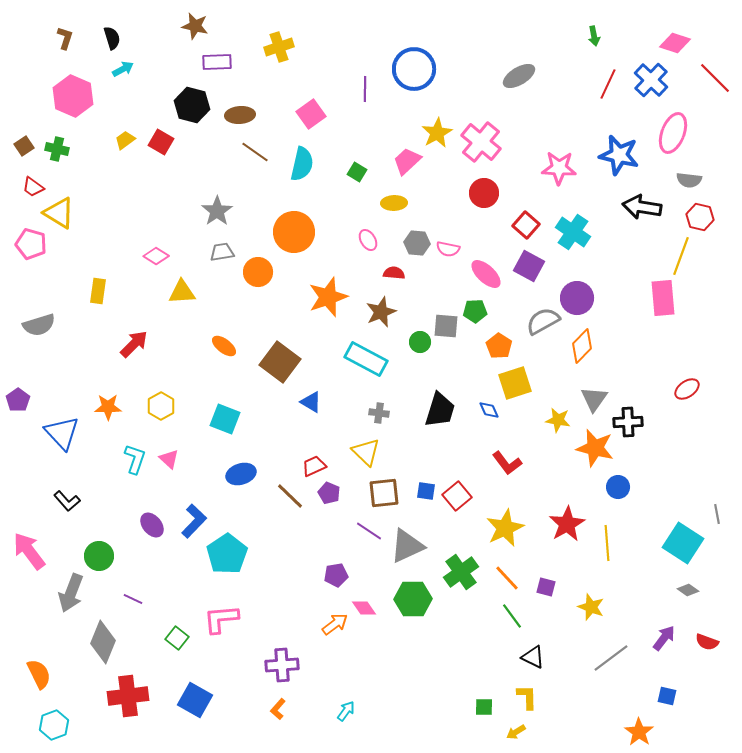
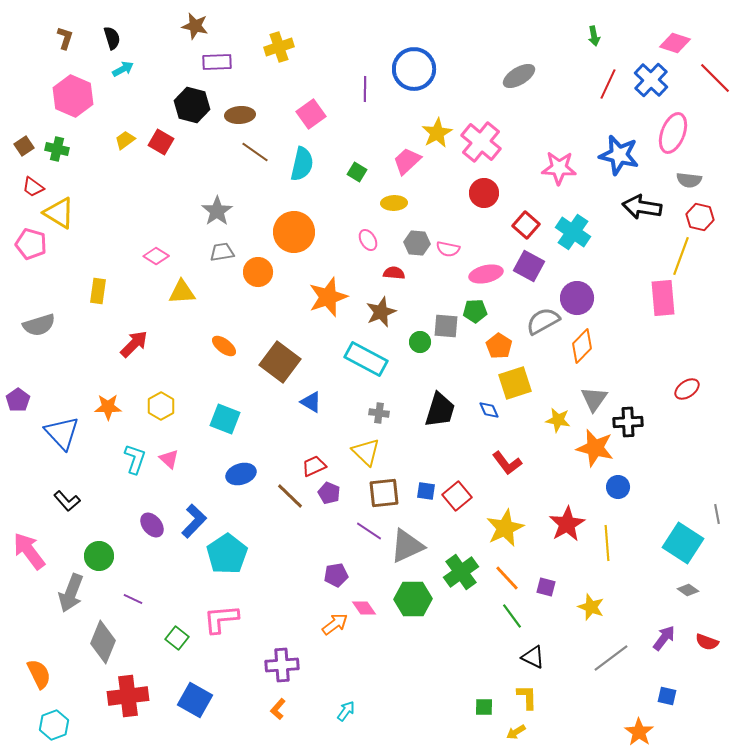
pink ellipse at (486, 274): rotated 56 degrees counterclockwise
